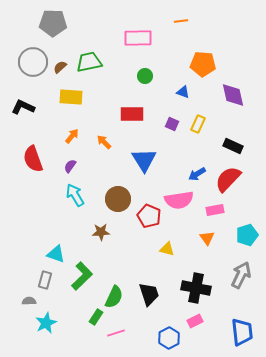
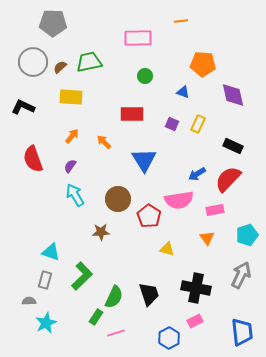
red pentagon at (149, 216): rotated 10 degrees clockwise
cyan triangle at (56, 254): moved 5 px left, 2 px up
